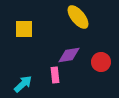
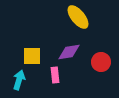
yellow square: moved 8 px right, 27 px down
purple diamond: moved 3 px up
cyan arrow: moved 4 px left, 4 px up; rotated 30 degrees counterclockwise
